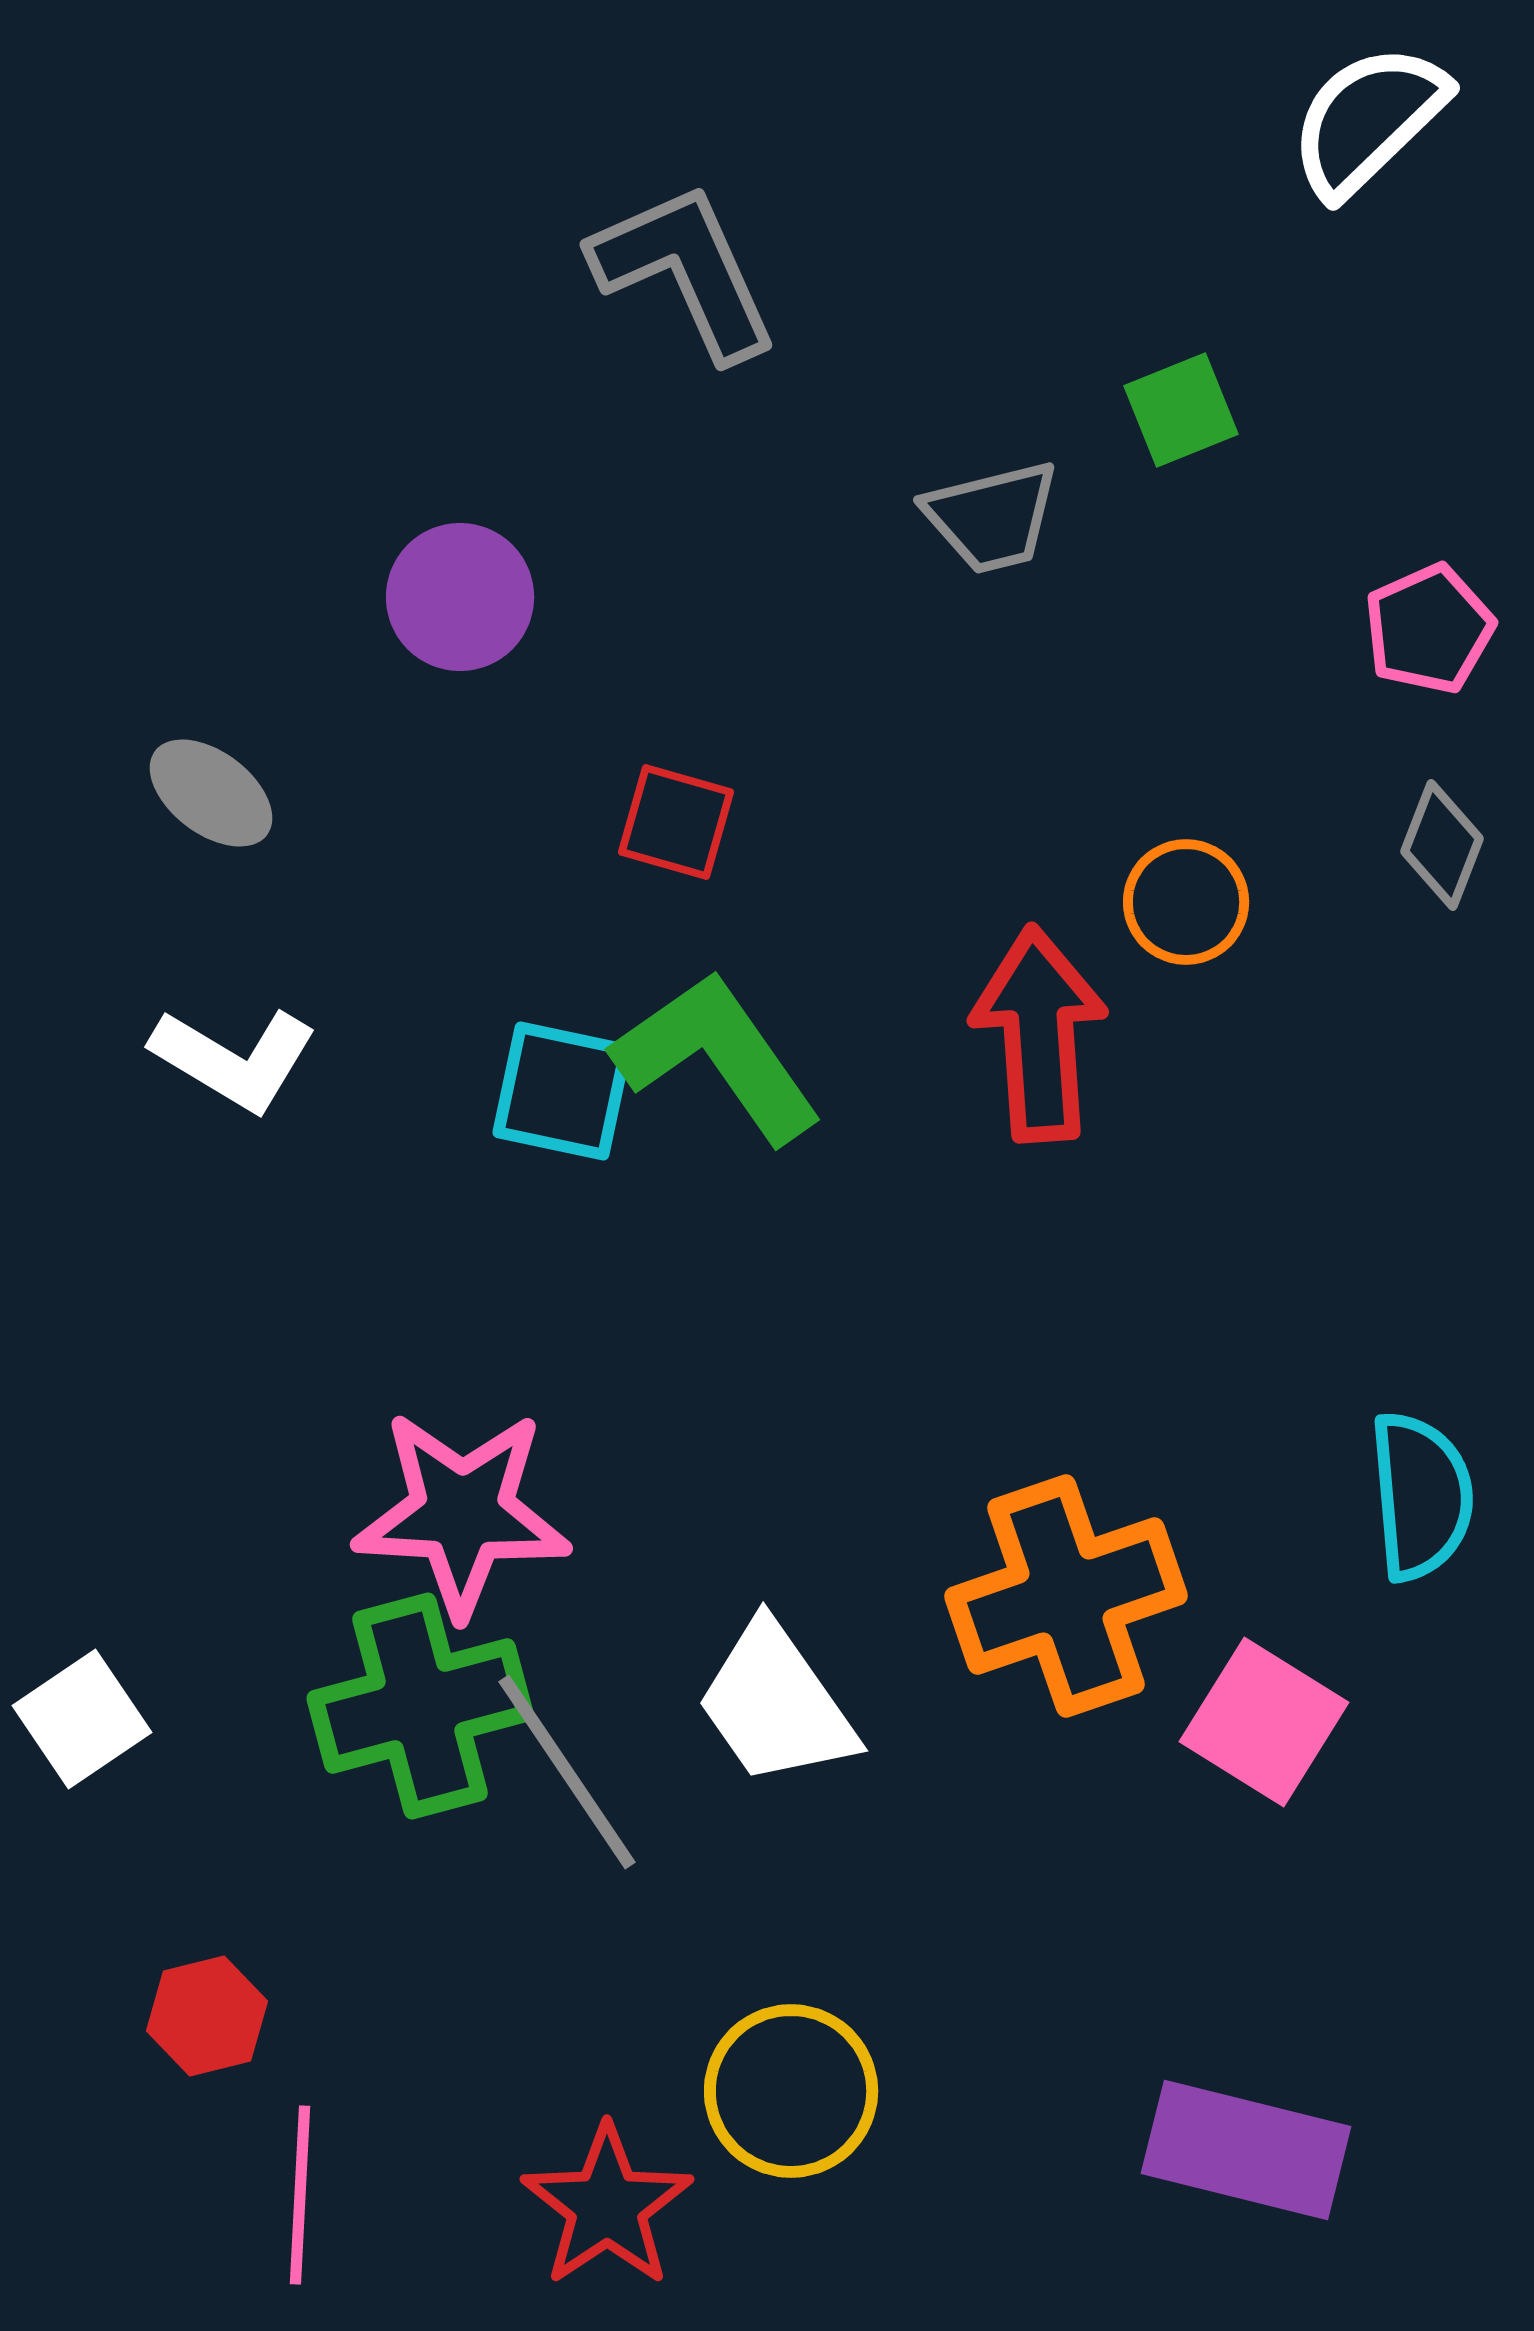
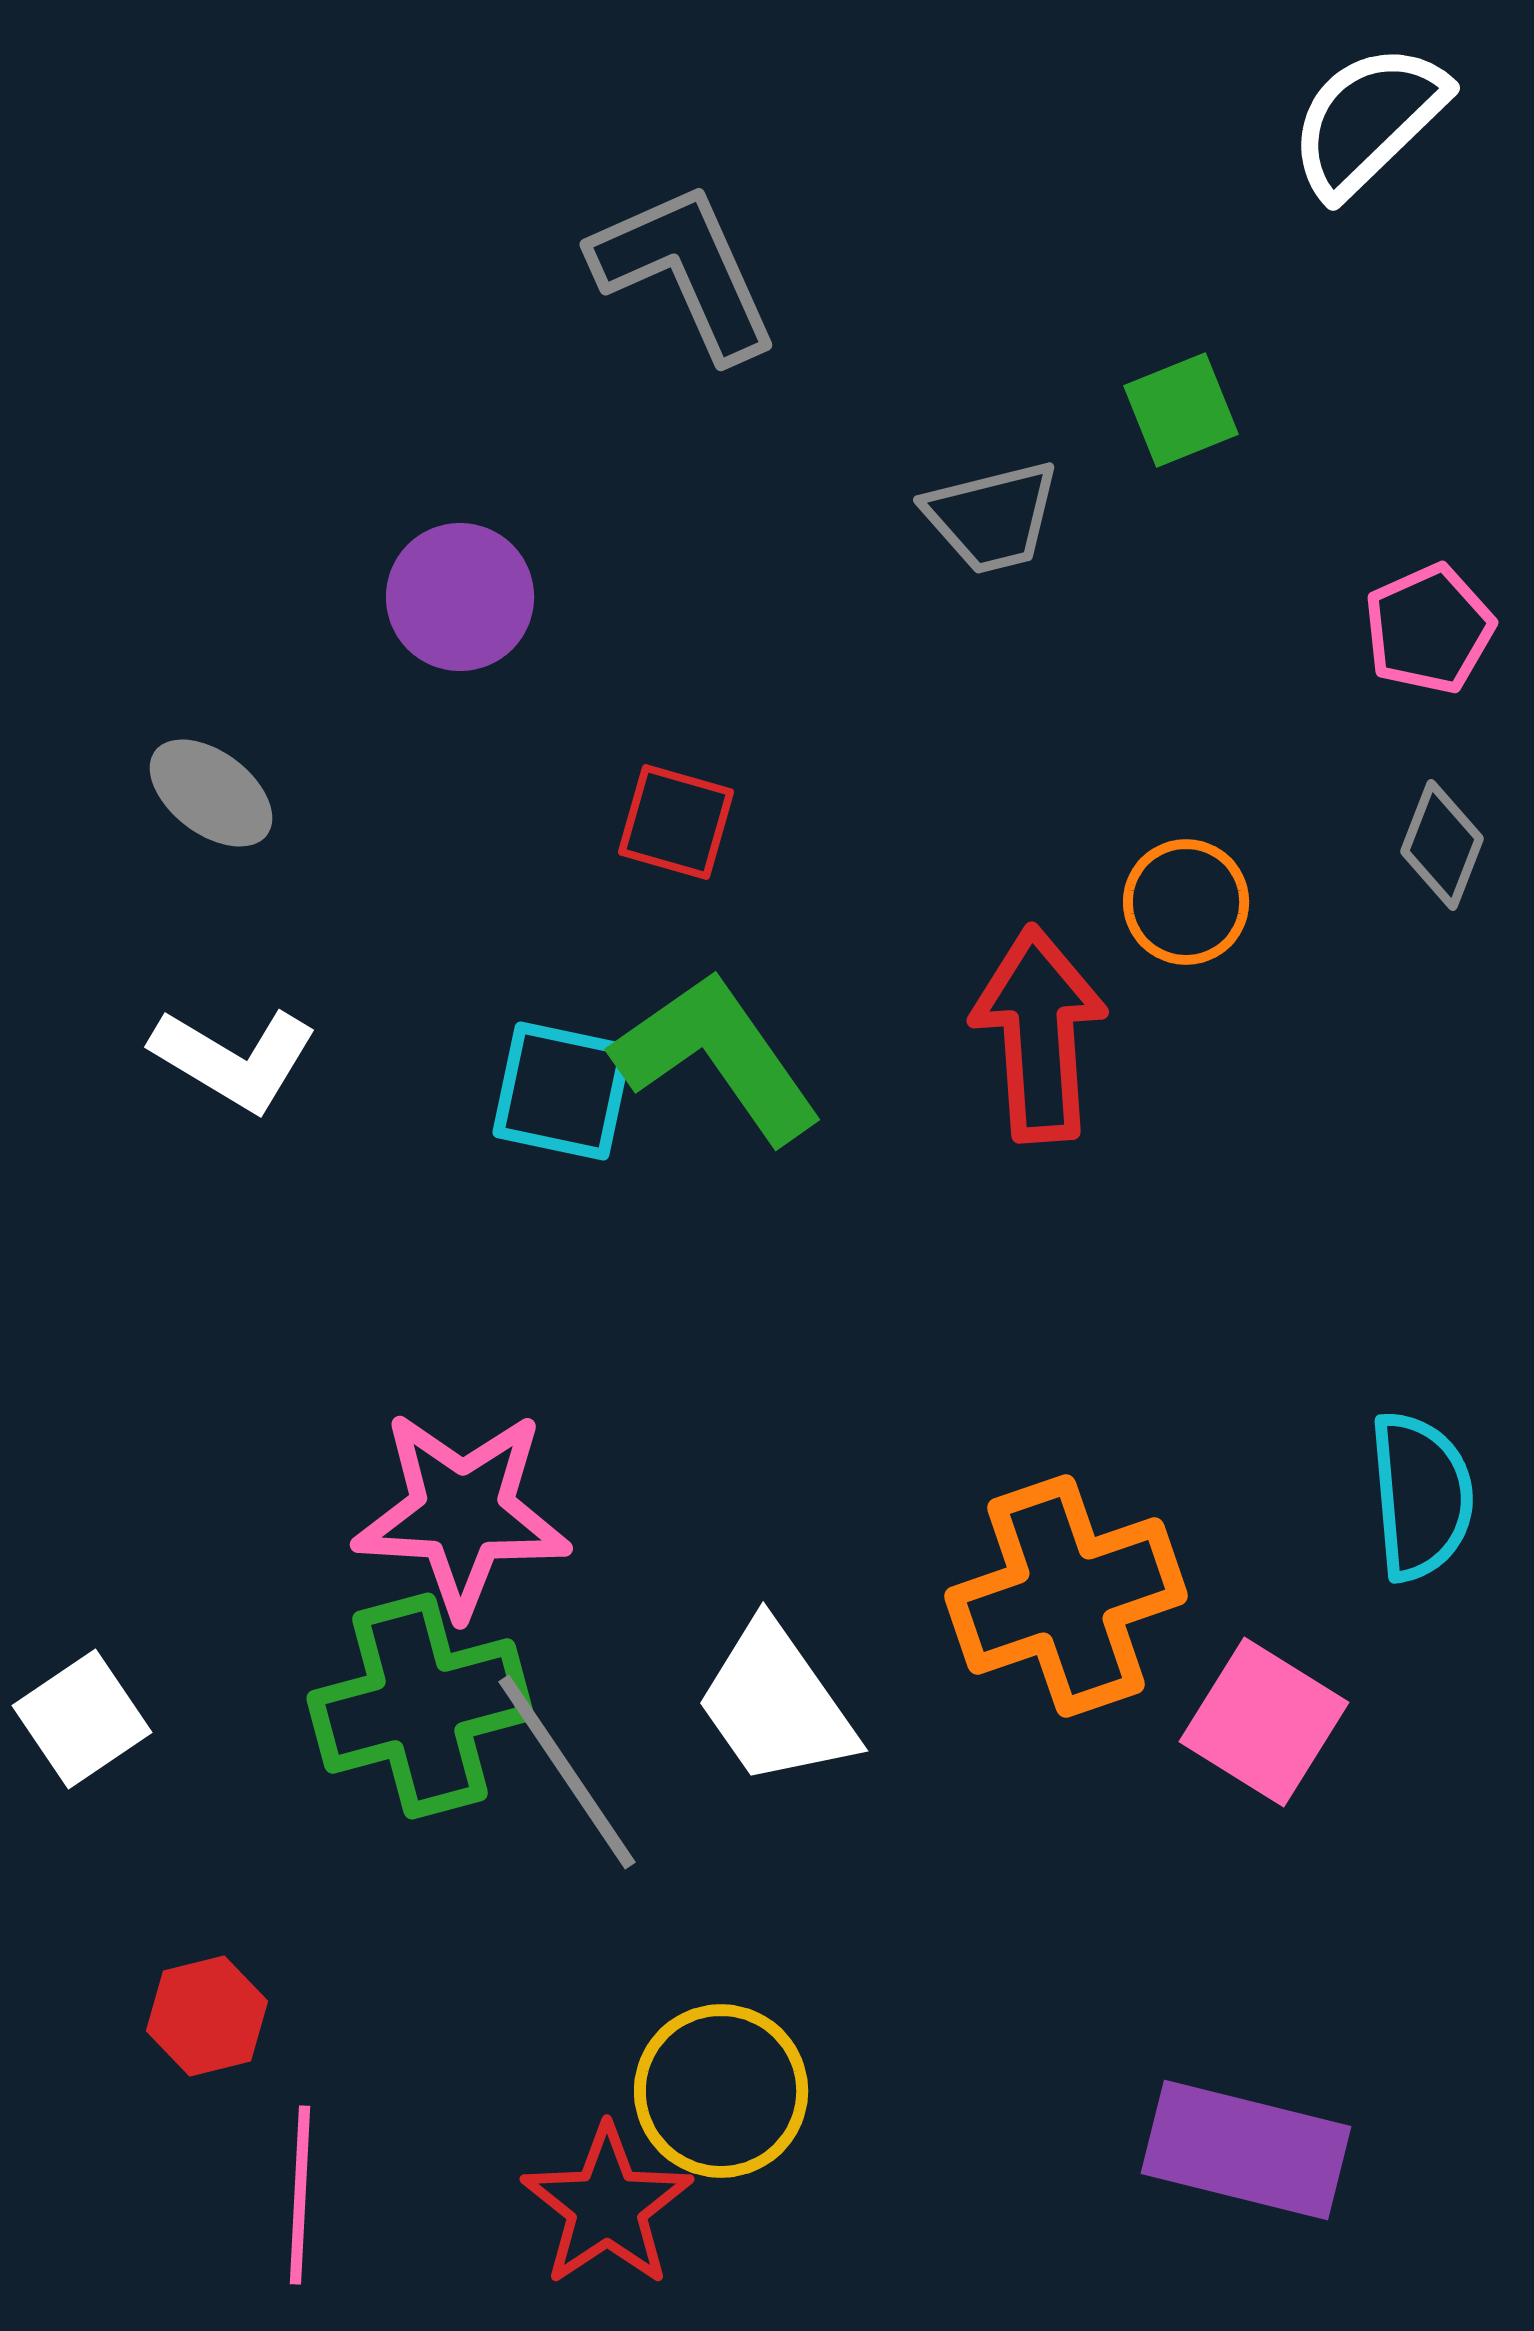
yellow circle: moved 70 px left
